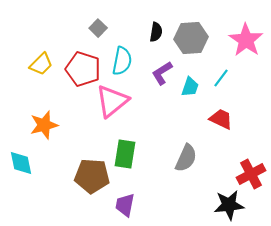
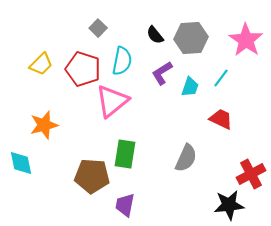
black semicircle: moved 1 px left, 3 px down; rotated 132 degrees clockwise
